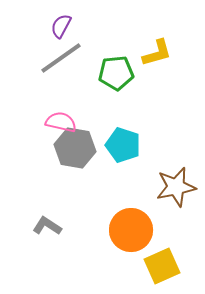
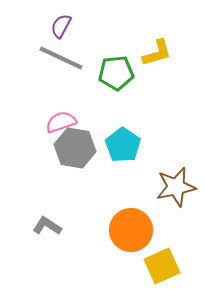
gray line: rotated 60 degrees clockwise
pink semicircle: rotated 32 degrees counterclockwise
cyan pentagon: rotated 16 degrees clockwise
